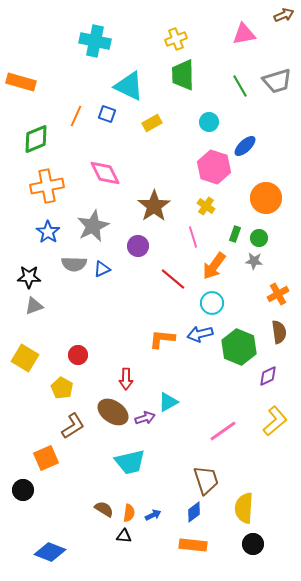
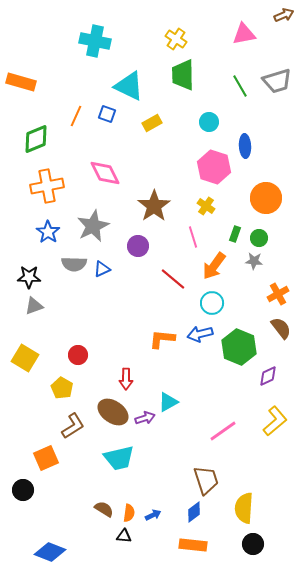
yellow cross at (176, 39): rotated 35 degrees counterclockwise
blue ellipse at (245, 146): rotated 50 degrees counterclockwise
brown semicircle at (279, 332): moved 2 px right, 4 px up; rotated 30 degrees counterclockwise
cyan trapezoid at (130, 462): moved 11 px left, 4 px up
